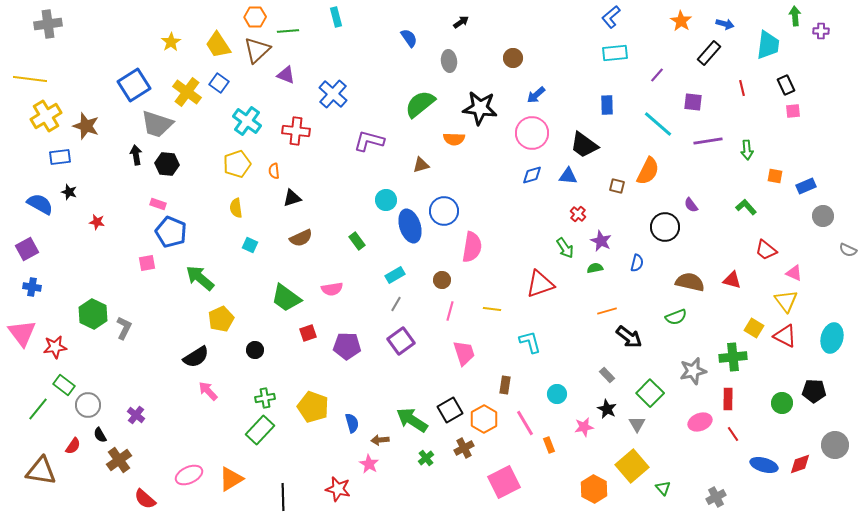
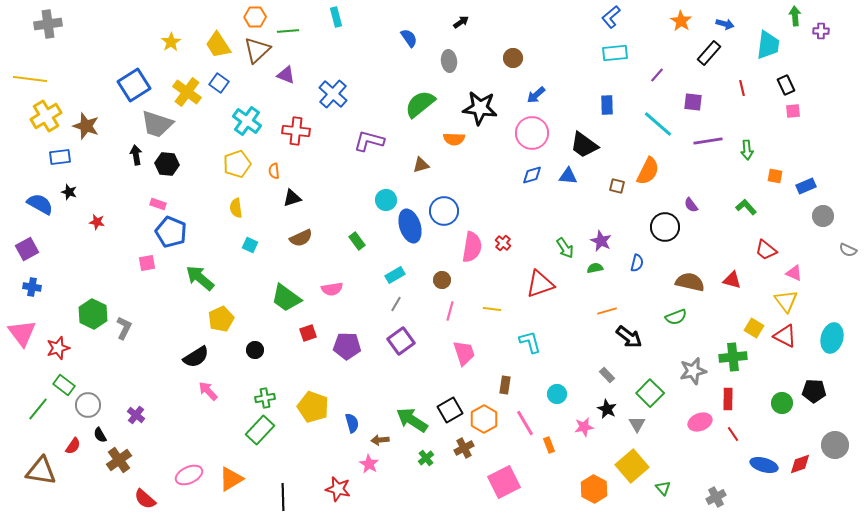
red cross at (578, 214): moved 75 px left, 29 px down
red star at (55, 347): moved 3 px right, 1 px down; rotated 10 degrees counterclockwise
